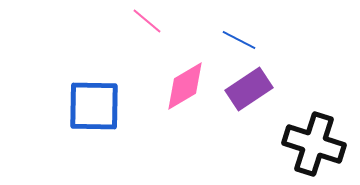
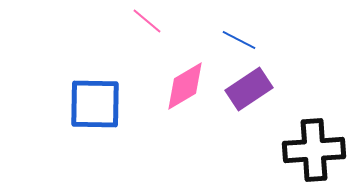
blue square: moved 1 px right, 2 px up
black cross: moved 6 px down; rotated 22 degrees counterclockwise
